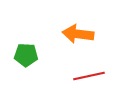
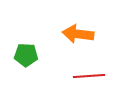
red line: rotated 8 degrees clockwise
